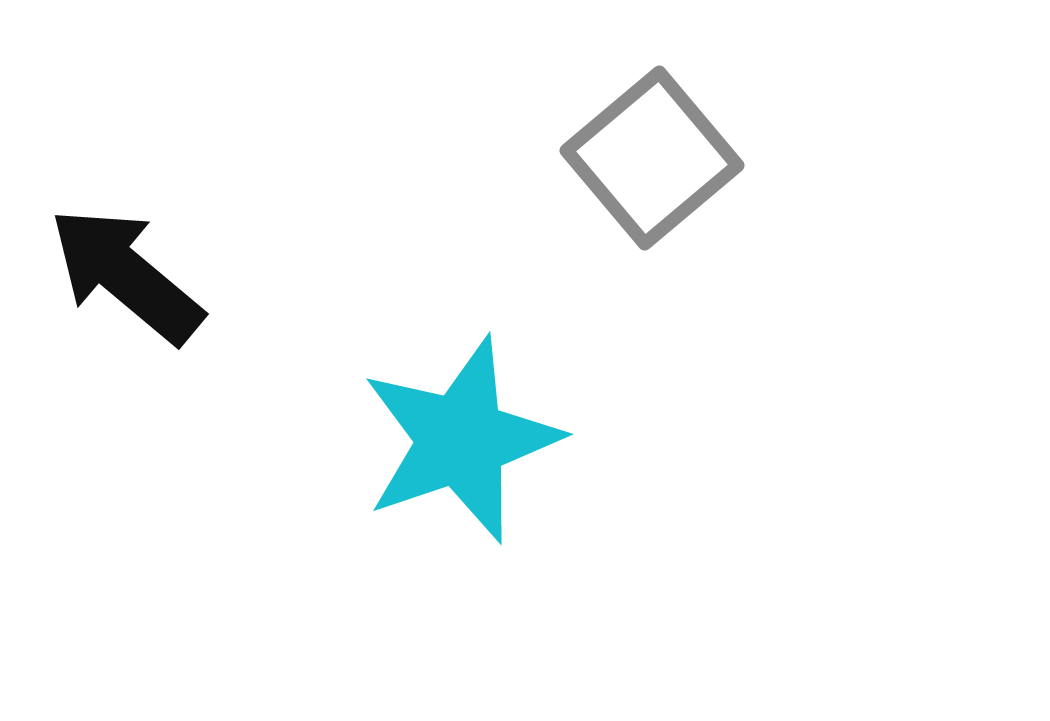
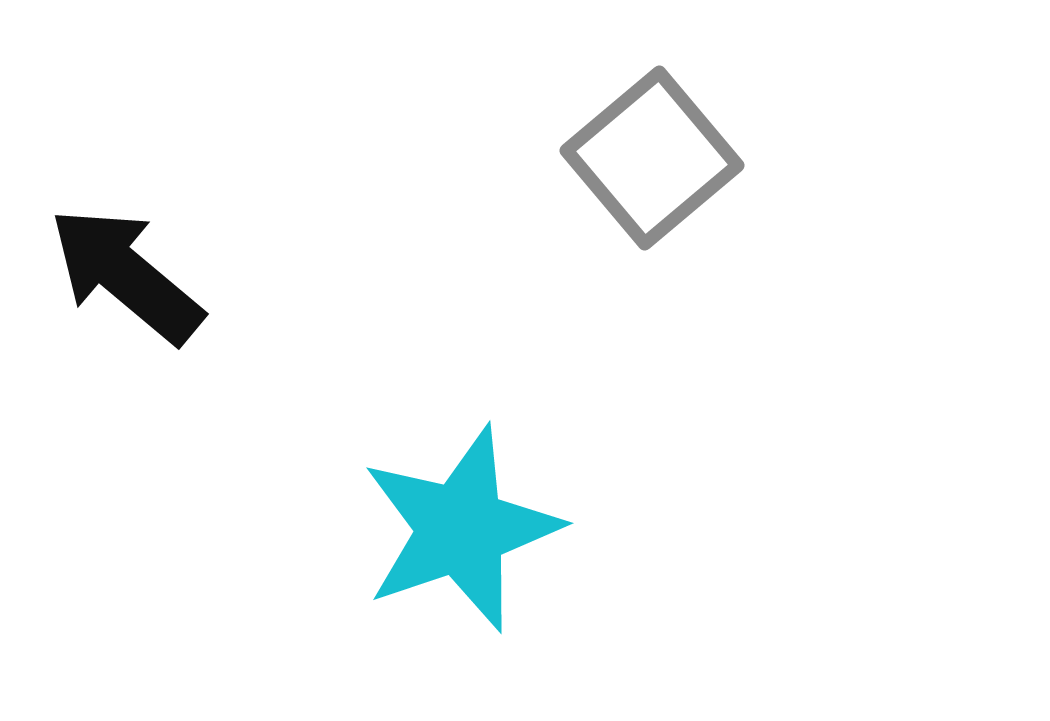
cyan star: moved 89 px down
